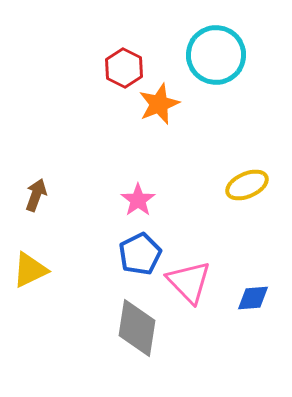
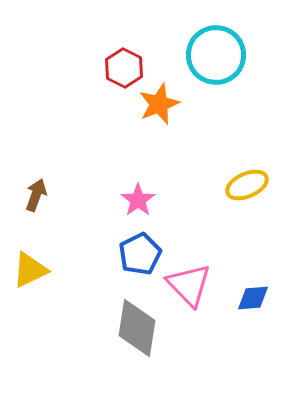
pink triangle: moved 3 px down
